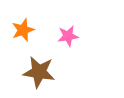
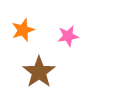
brown star: rotated 28 degrees clockwise
